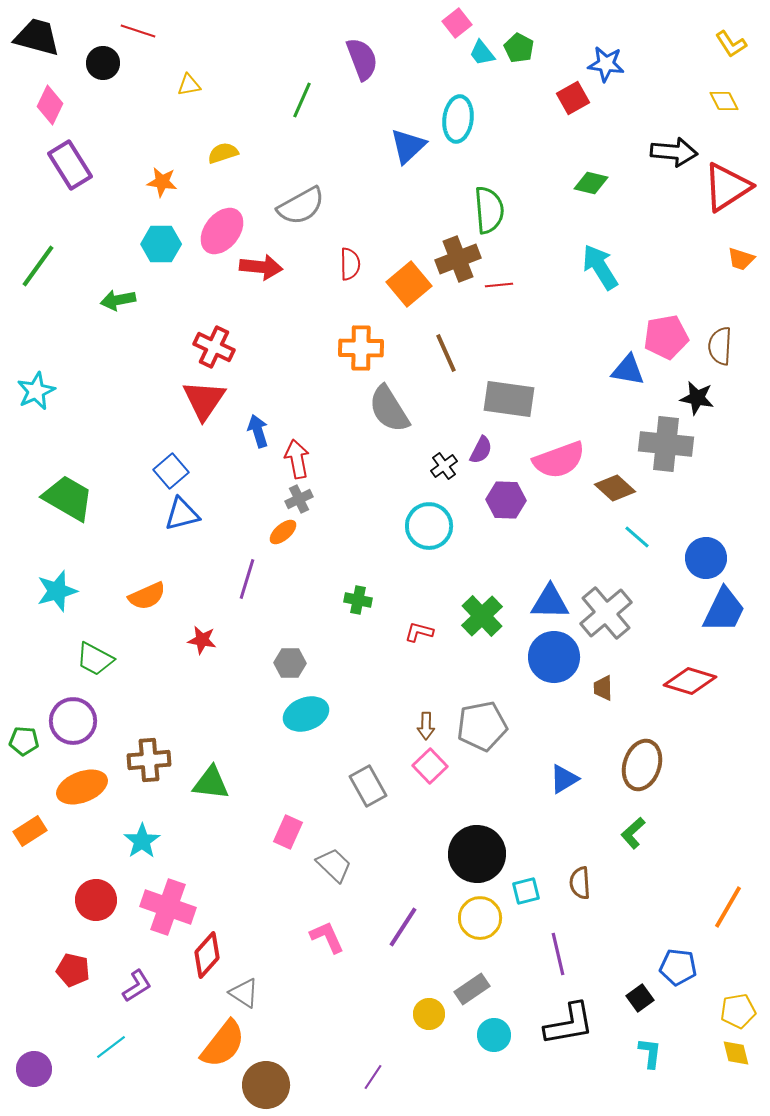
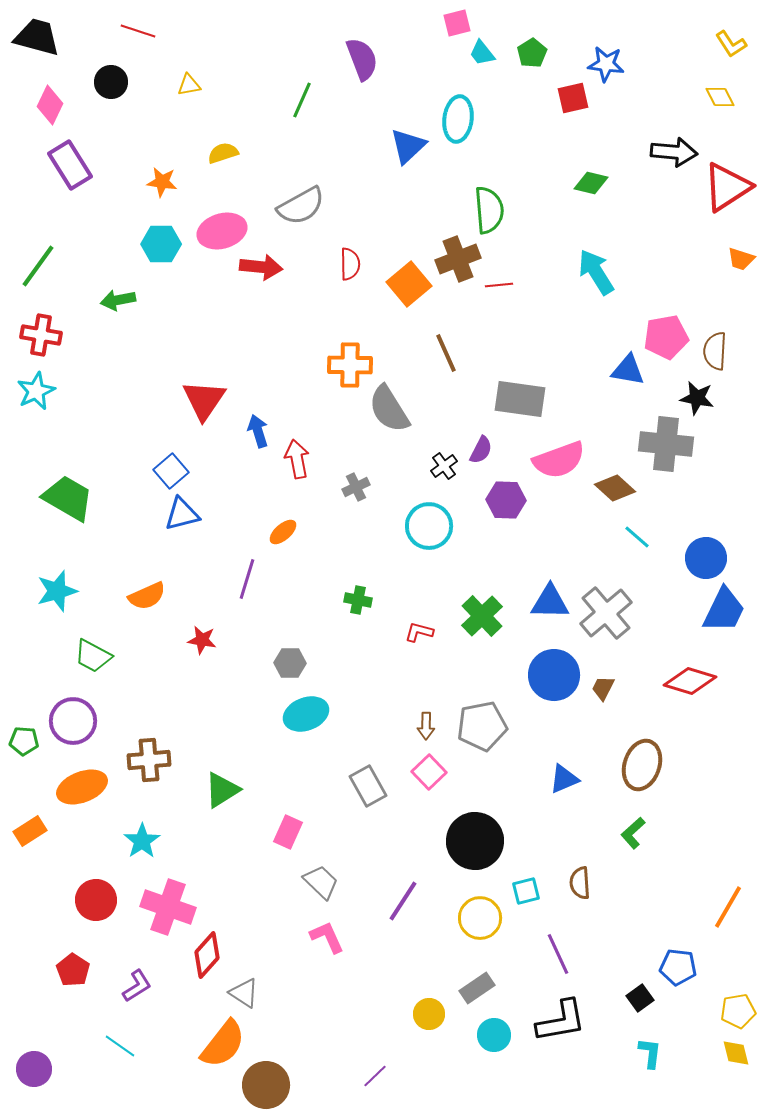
pink square at (457, 23): rotated 24 degrees clockwise
green pentagon at (519, 48): moved 13 px right, 5 px down; rotated 12 degrees clockwise
black circle at (103, 63): moved 8 px right, 19 px down
red square at (573, 98): rotated 16 degrees clockwise
yellow diamond at (724, 101): moved 4 px left, 4 px up
pink ellipse at (222, 231): rotated 36 degrees clockwise
cyan arrow at (600, 267): moved 4 px left, 5 px down
brown semicircle at (720, 346): moved 5 px left, 5 px down
red cross at (214, 347): moved 173 px left, 12 px up; rotated 15 degrees counterclockwise
orange cross at (361, 348): moved 11 px left, 17 px down
gray rectangle at (509, 399): moved 11 px right
gray cross at (299, 499): moved 57 px right, 12 px up
blue circle at (554, 657): moved 18 px down
green trapezoid at (95, 659): moved 2 px left, 3 px up
brown trapezoid at (603, 688): rotated 28 degrees clockwise
pink square at (430, 766): moved 1 px left, 6 px down
blue triangle at (564, 779): rotated 8 degrees clockwise
green triangle at (211, 783): moved 11 px right, 7 px down; rotated 39 degrees counterclockwise
black circle at (477, 854): moved 2 px left, 13 px up
gray trapezoid at (334, 865): moved 13 px left, 17 px down
purple line at (403, 927): moved 26 px up
purple line at (558, 954): rotated 12 degrees counterclockwise
red pentagon at (73, 970): rotated 20 degrees clockwise
gray rectangle at (472, 989): moved 5 px right, 1 px up
black L-shape at (569, 1024): moved 8 px left, 3 px up
cyan line at (111, 1047): moved 9 px right, 1 px up; rotated 72 degrees clockwise
purple line at (373, 1077): moved 2 px right, 1 px up; rotated 12 degrees clockwise
